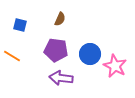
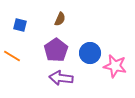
purple pentagon: rotated 30 degrees clockwise
blue circle: moved 1 px up
pink star: rotated 15 degrees counterclockwise
